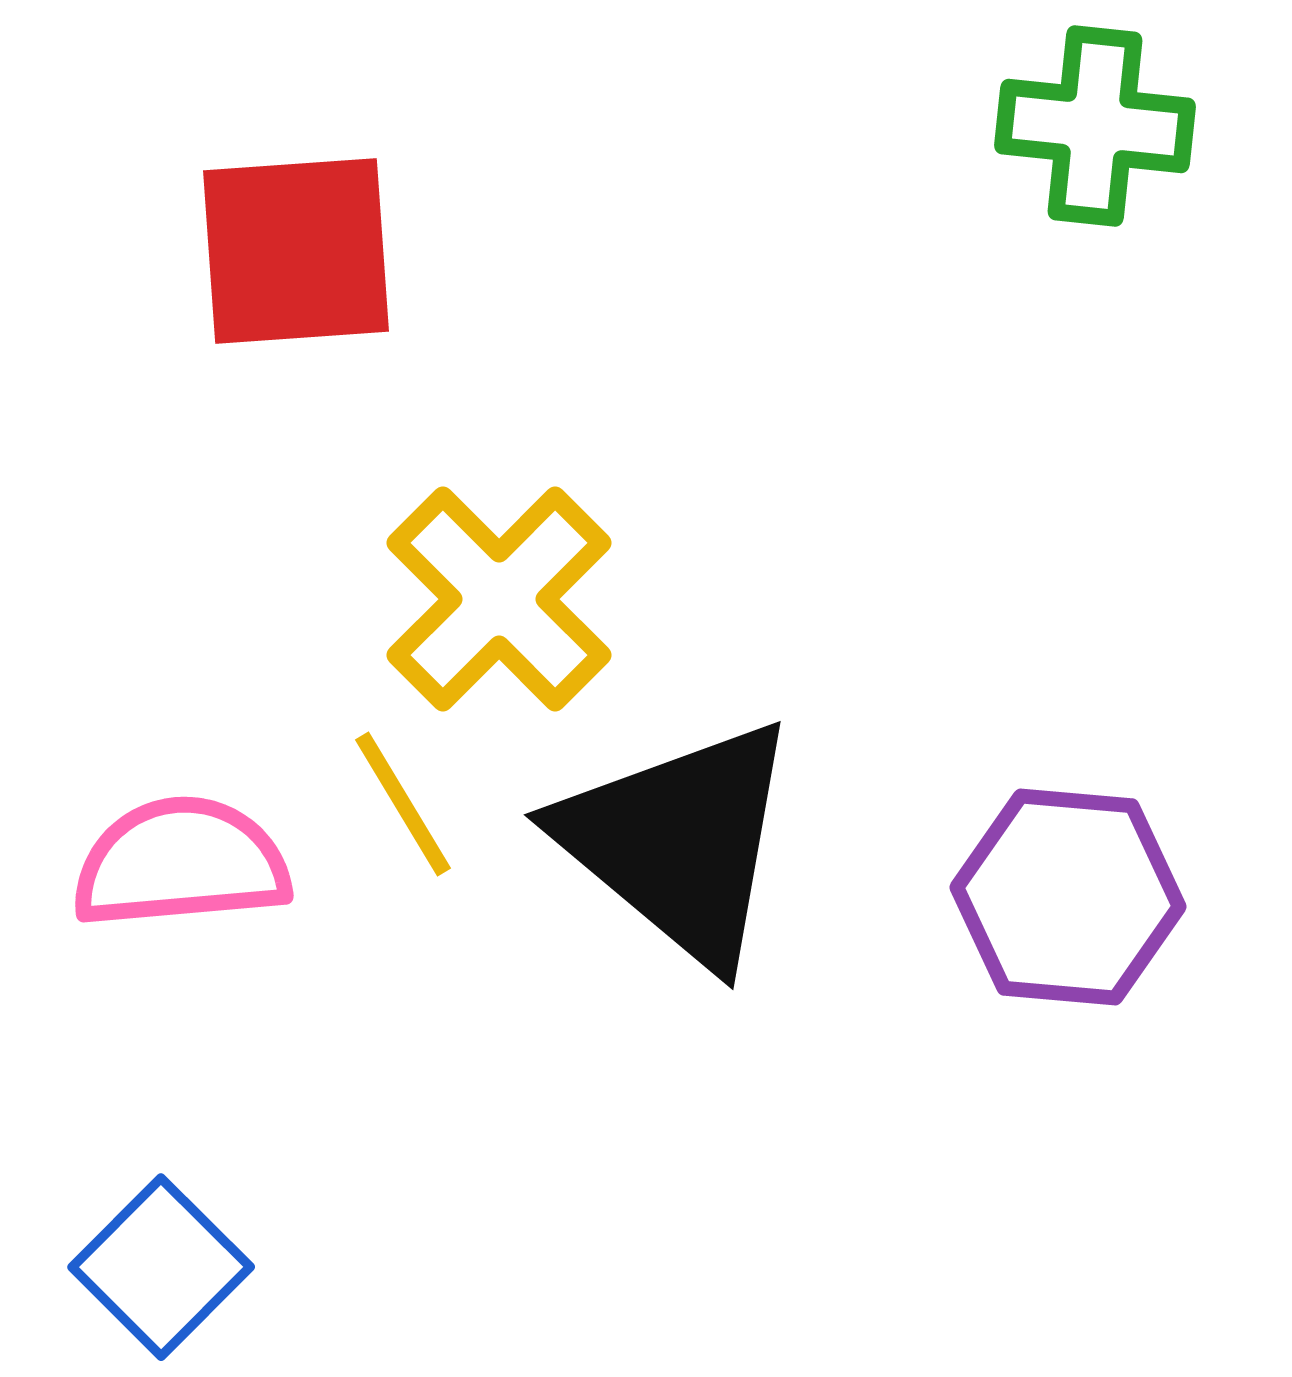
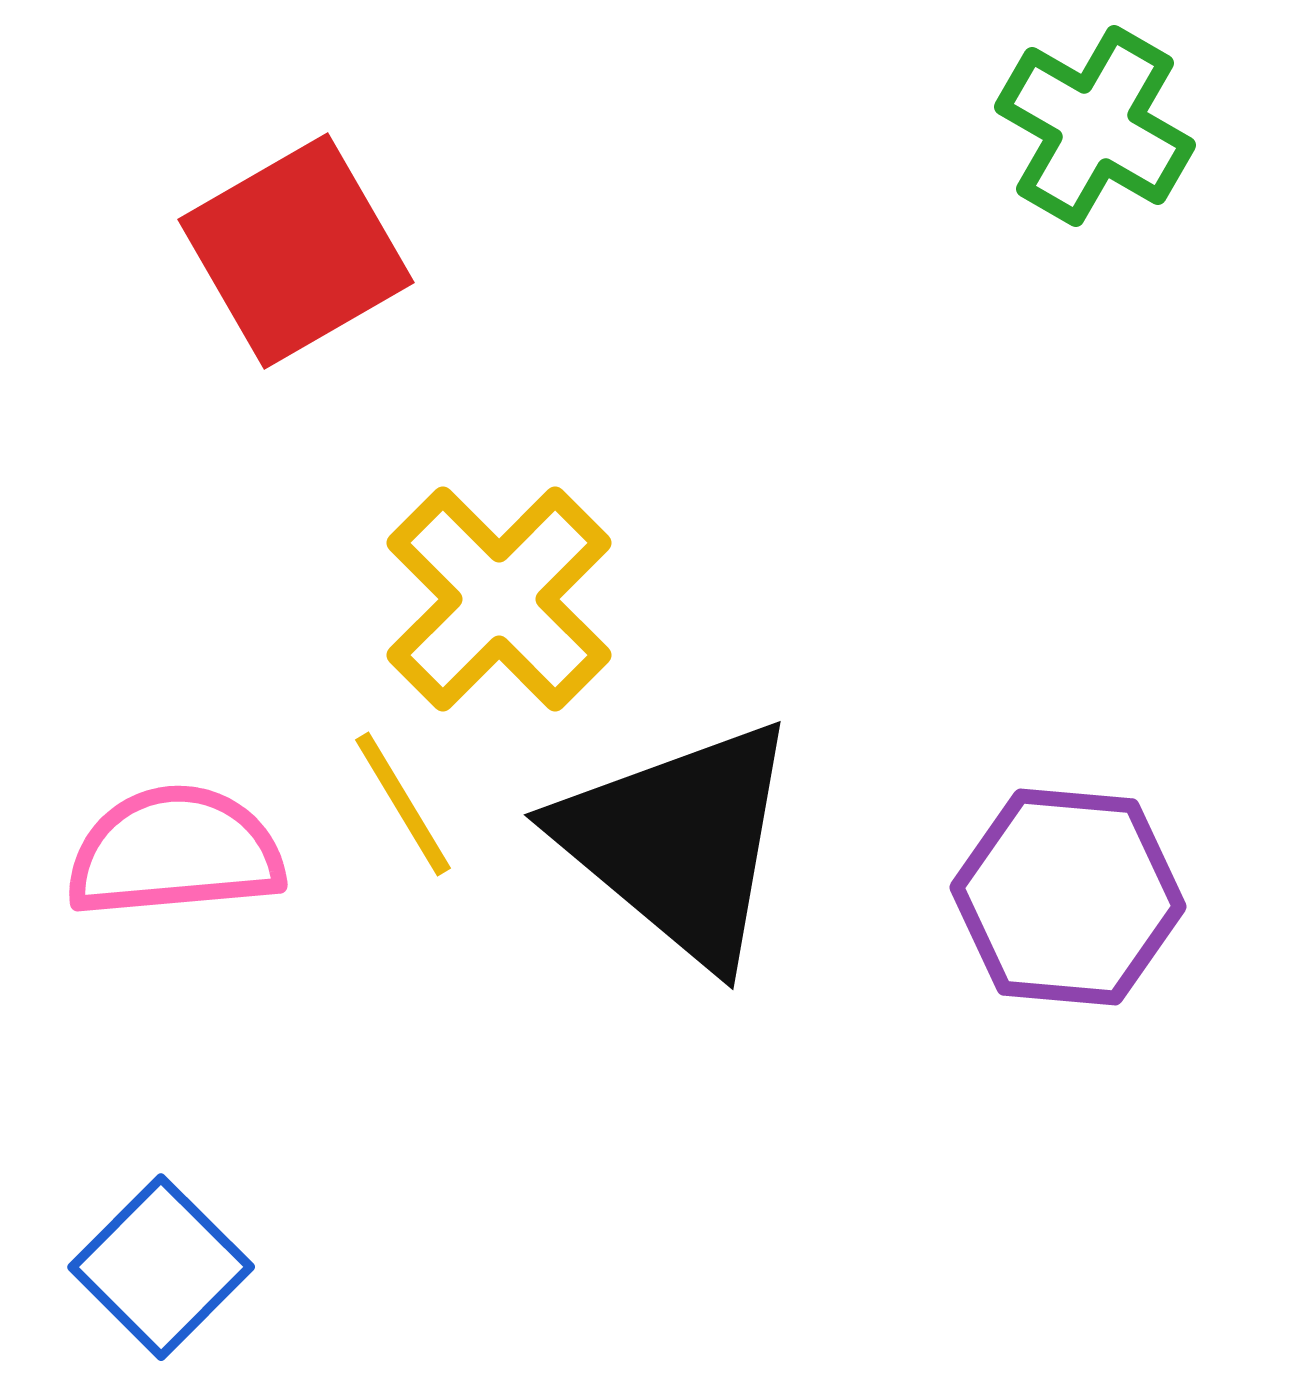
green cross: rotated 24 degrees clockwise
red square: rotated 26 degrees counterclockwise
pink semicircle: moved 6 px left, 11 px up
